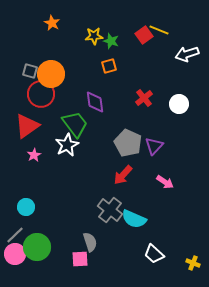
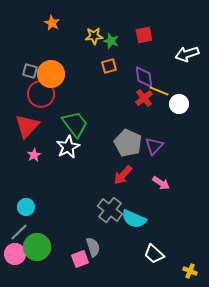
yellow line: moved 61 px down
red square: rotated 24 degrees clockwise
purple diamond: moved 49 px right, 25 px up
red triangle: rotated 12 degrees counterclockwise
white star: moved 1 px right, 2 px down
pink arrow: moved 4 px left, 1 px down
gray line: moved 4 px right, 3 px up
gray semicircle: moved 3 px right, 5 px down
pink square: rotated 18 degrees counterclockwise
yellow cross: moved 3 px left, 8 px down
